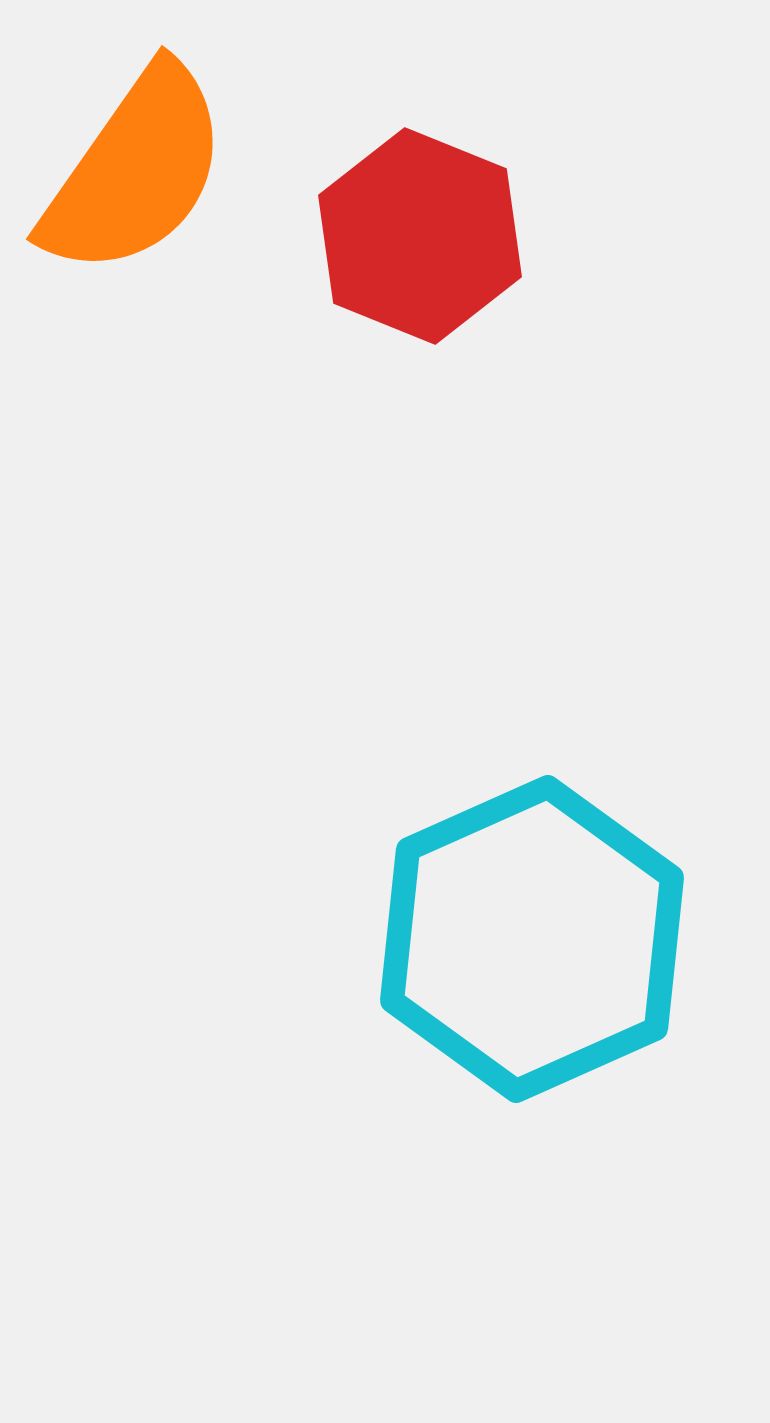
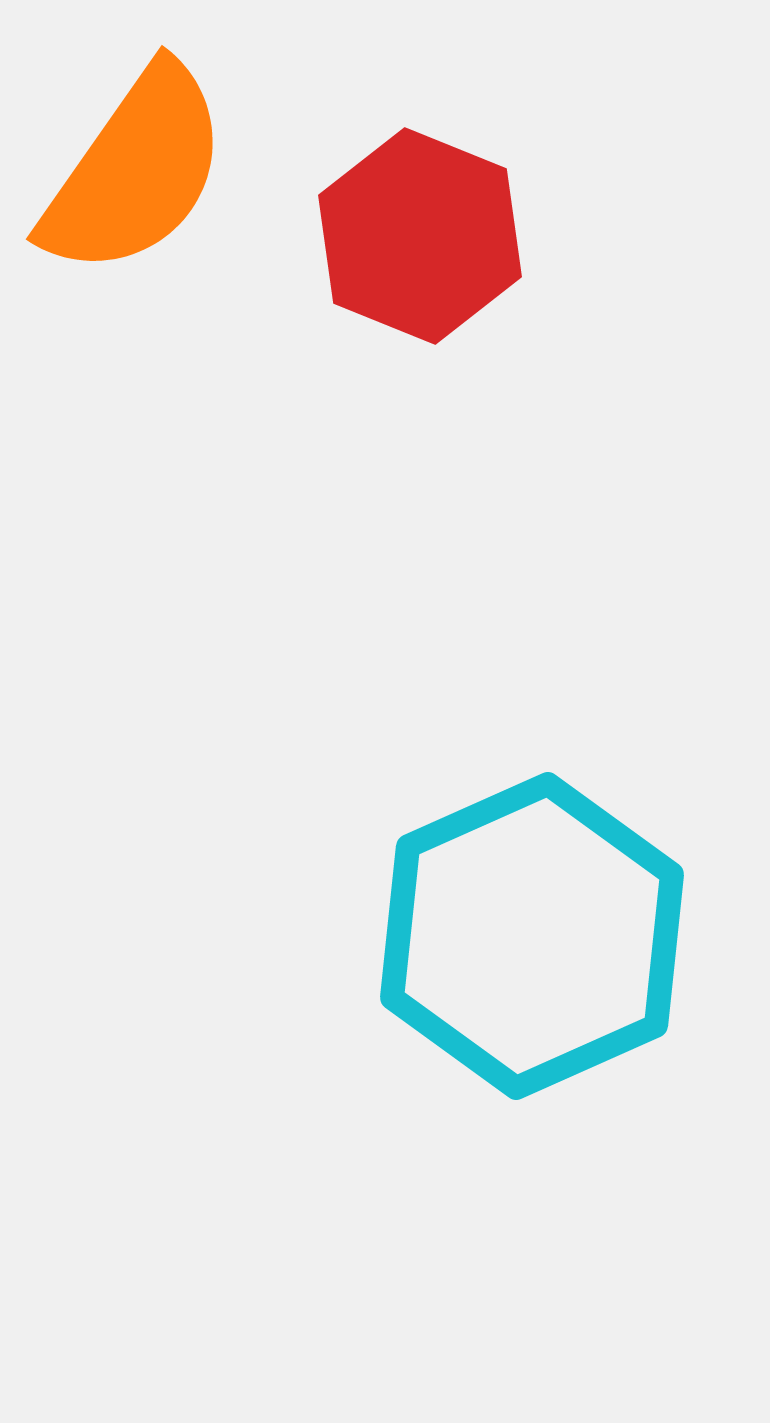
cyan hexagon: moved 3 px up
